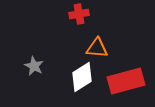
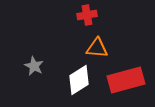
red cross: moved 8 px right, 1 px down
white diamond: moved 3 px left, 3 px down
red rectangle: moved 1 px up
